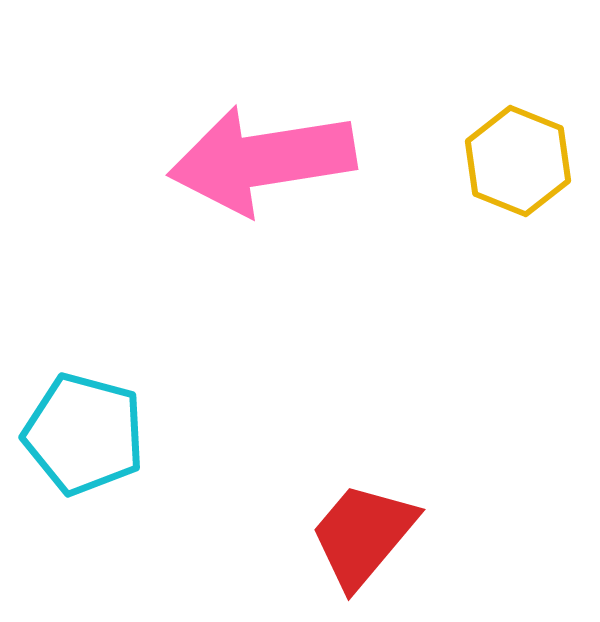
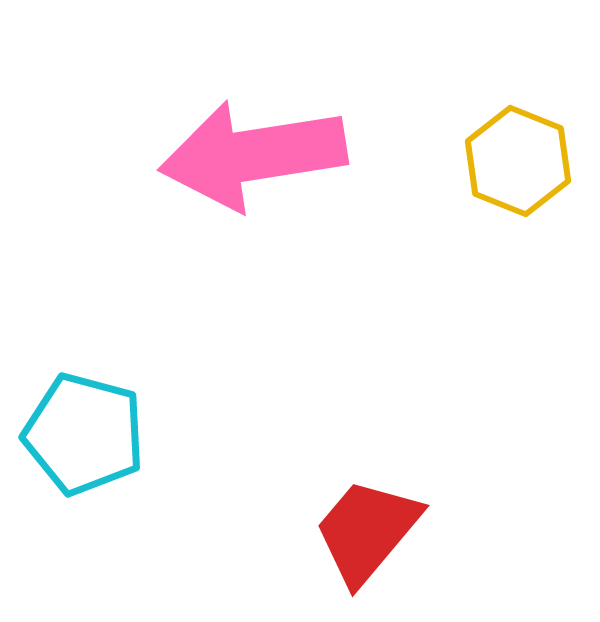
pink arrow: moved 9 px left, 5 px up
red trapezoid: moved 4 px right, 4 px up
